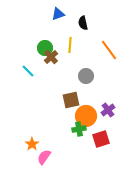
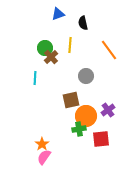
cyan line: moved 7 px right, 7 px down; rotated 48 degrees clockwise
red square: rotated 12 degrees clockwise
orange star: moved 10 px right
